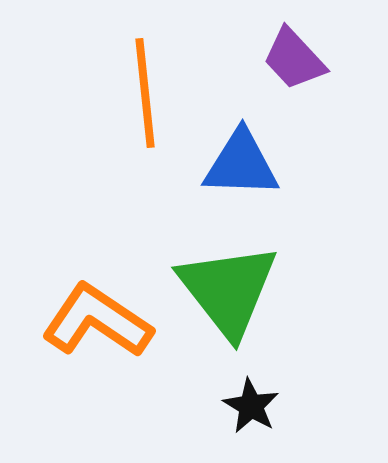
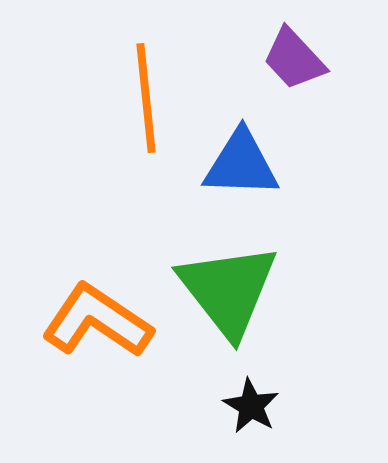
orange line: moved 1 px right, 5 px down
